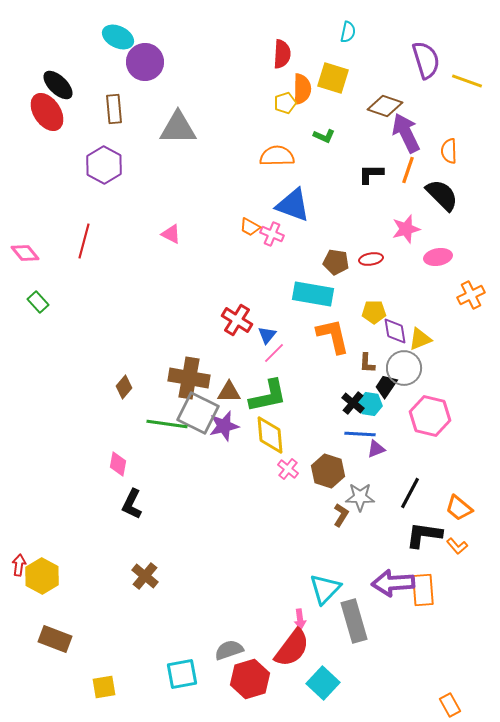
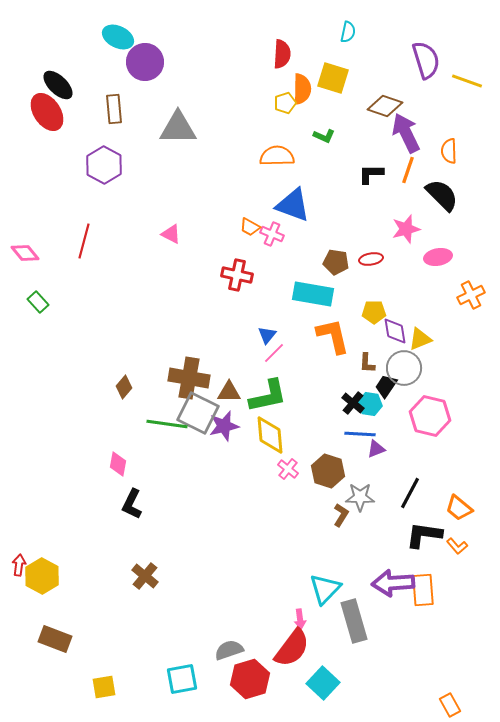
red cross at (237, 320): moved 45 px up; rotated 20 degrees counterclockwise
cyan square at (182, 674): moved 5 px down
